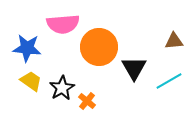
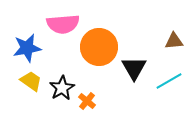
blue star: rotated 16 degrees counterclockwise
